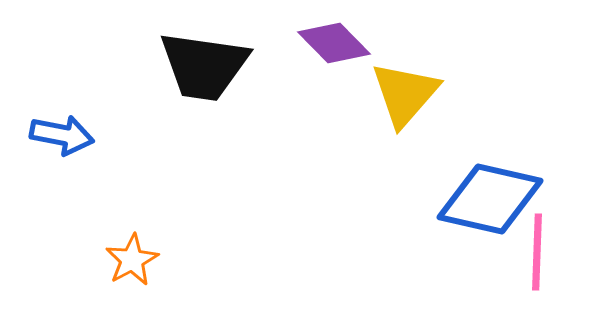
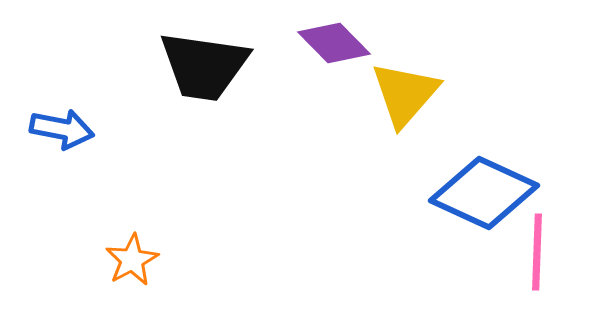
blue arrow: moved 6 px up
blue diamond: moved 6 px left, 6 px up; rotated 12 degrees clockwise
